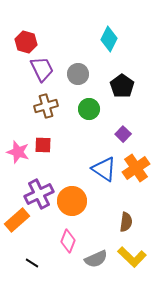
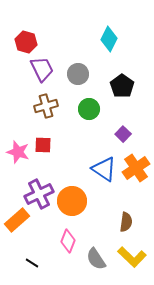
gray semicircle: rotated 80 degrees clockwise
